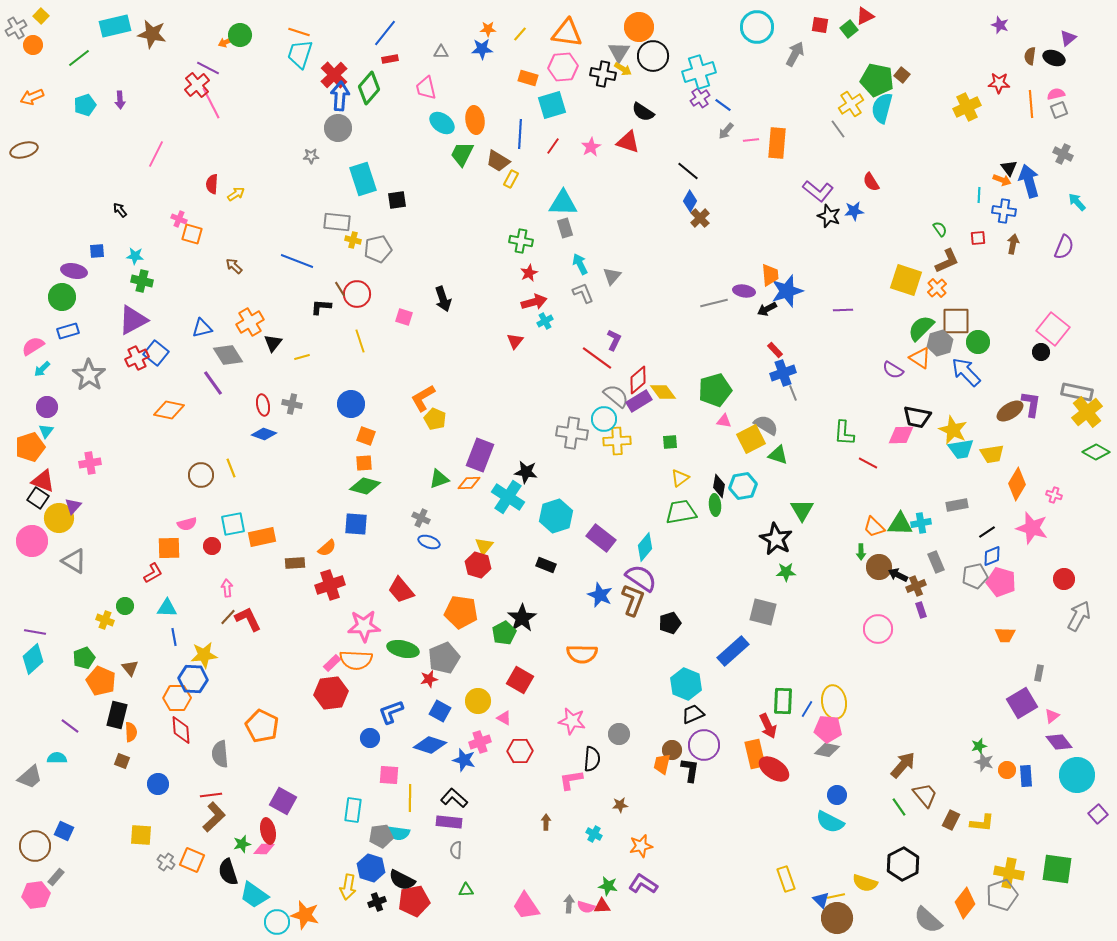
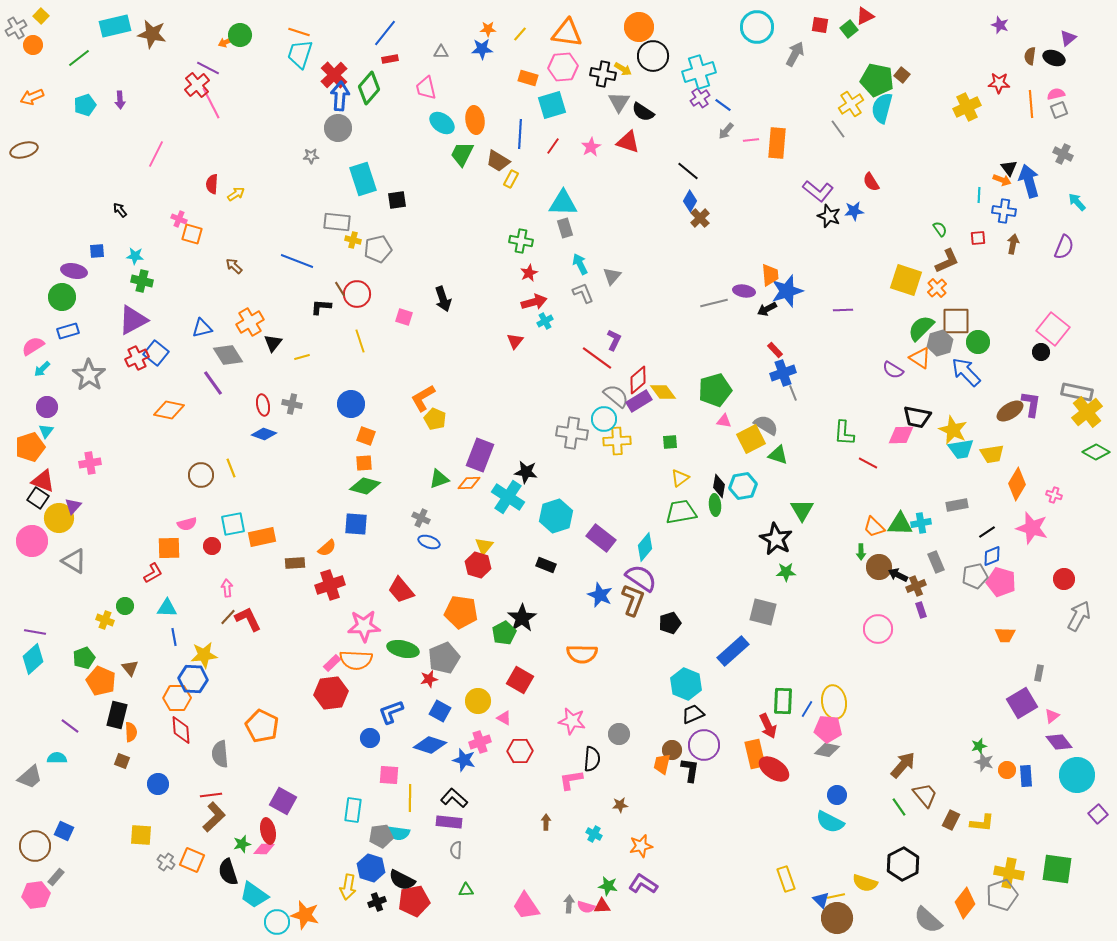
gray triangle at (619, 52): moved 50 px down
